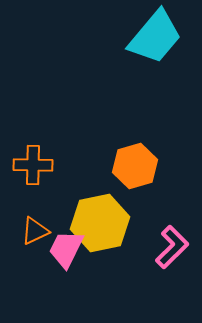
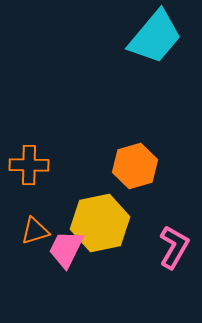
orange cross: moved 4 px left
orange triangle: rotated 8 degrees clockwise
pink L-shape: moved 2 px right; rotated 15 degrees counterclockwise
